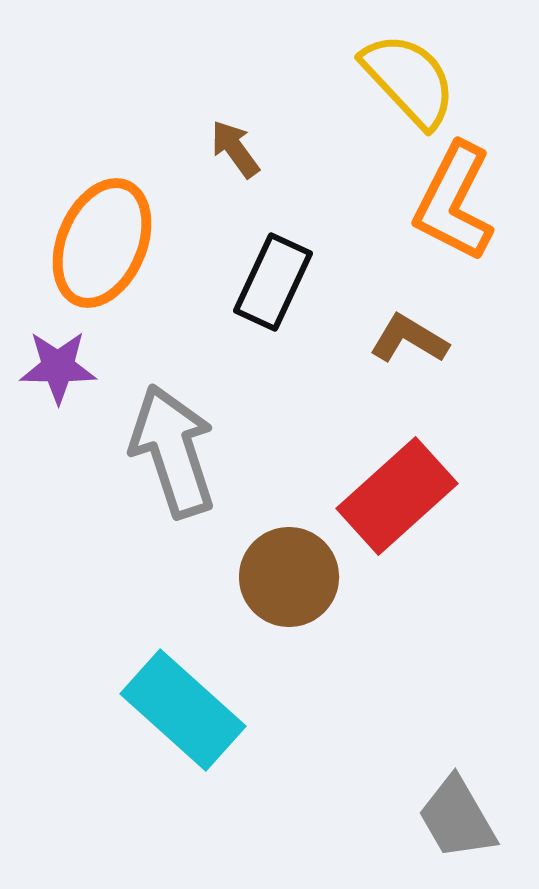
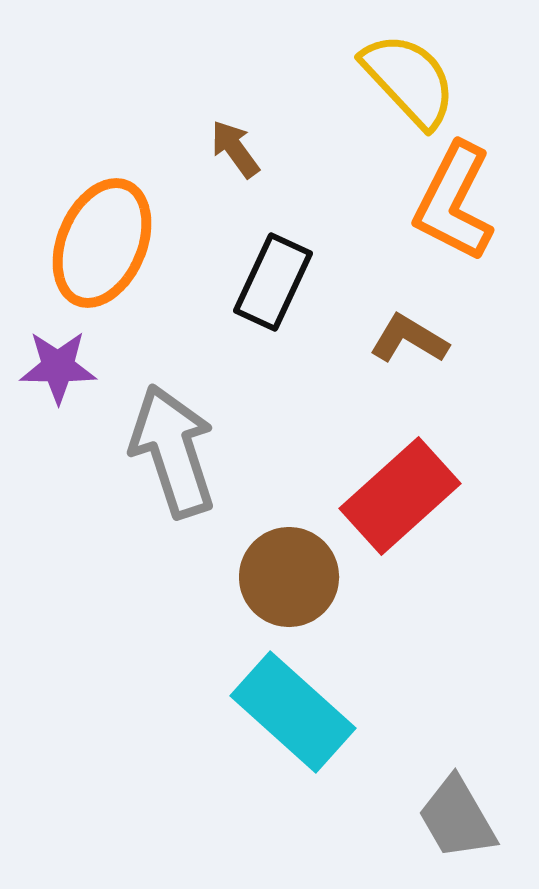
red rectangle: moved 3 px right
cyan rectangle: moved 110 px right, 2 px down
